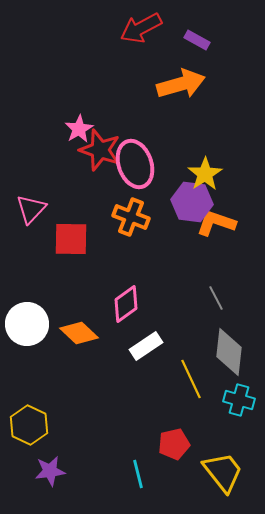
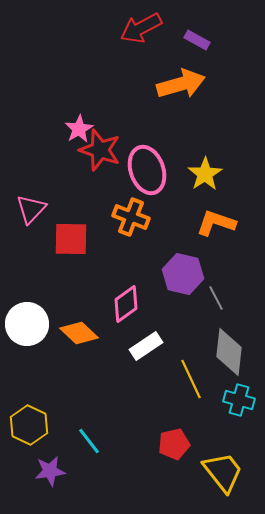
pink ellipse: moved 12 px right, 6 px down
purple hexagon: moved 9 px left, 72 px down; rotated 6 degrees clockwise
cyan line: moved 49 px left, 33 px up; rotated 24 degrees counterclockwise
